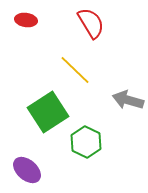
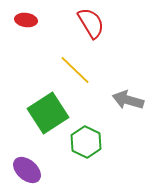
green square: moved 1 px down
